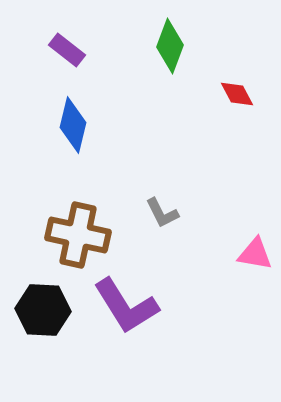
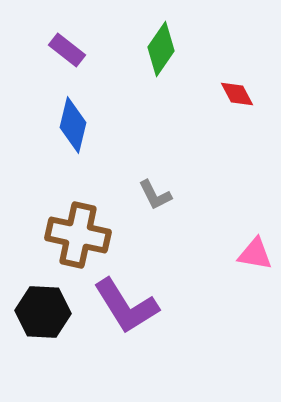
green diamond: moved 9 px left, 3 px down; rotated 14 degrees clockwise
gray L-shape: moved 7 px left, 18 px up
black hexagon: moved 2 px down
